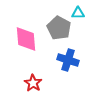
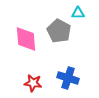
gray pentagon: moved 3 px down
blue cross: moved 18 px down
red star: rotated 24 degrees counterclockwise
